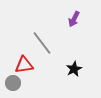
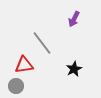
gray circle: moved 3 px right, 3 px down
